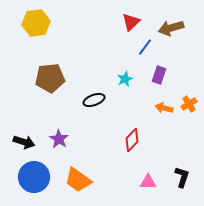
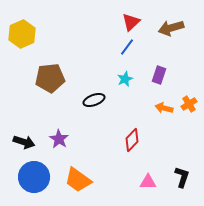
yellow hexagon: moved 14 px left, 11 px down; rotated 16 degrees counterclockwise
blue line: moved 18 px left
